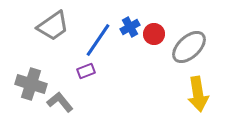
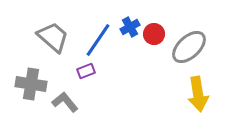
gray trapezoid: moved 11 px down; rotated 104 degrees counterclockwise
gray cross: rotated 8 degrees counterclockwise
gray L-shape: moved 5 px right
